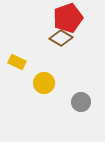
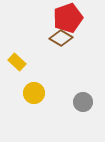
yellow rectangle: rotated 18 degrees clockwise
yellow circle: moved 10 px left, 10 px down
gray circle: moved 2 px right
